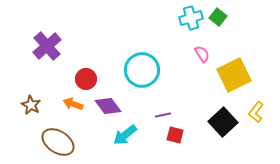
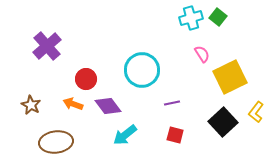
yellow square: moved 4 px left, 2 px down
purple line: moved 9 px right, 12 px up
brown ellipse: moved 2 px left; rotated 40 degrees counterclockwise
